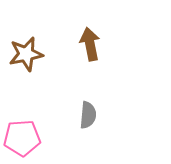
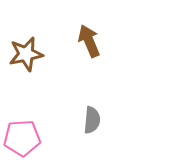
brown arrow: moved 1 px left, 3 px up; rotated 12 degrees counterclockwise
gray semicircle: moved 4 px right, 5 px down
